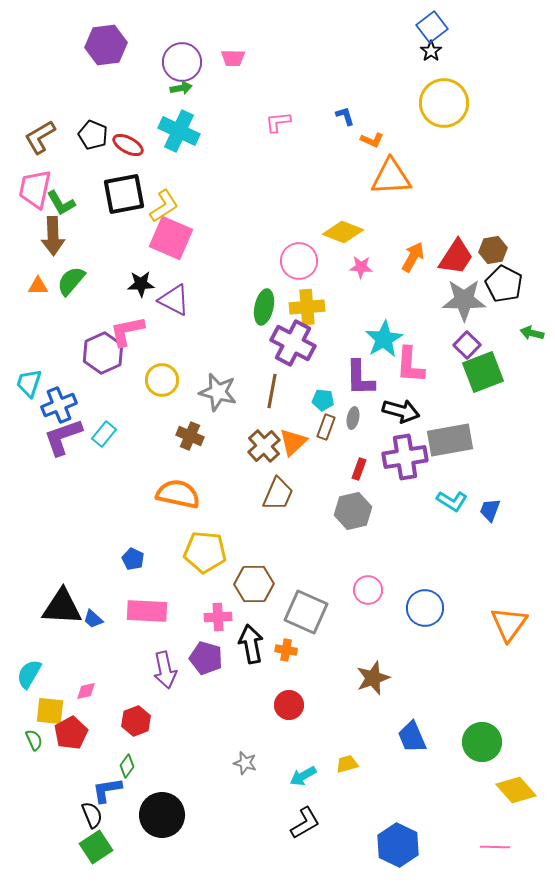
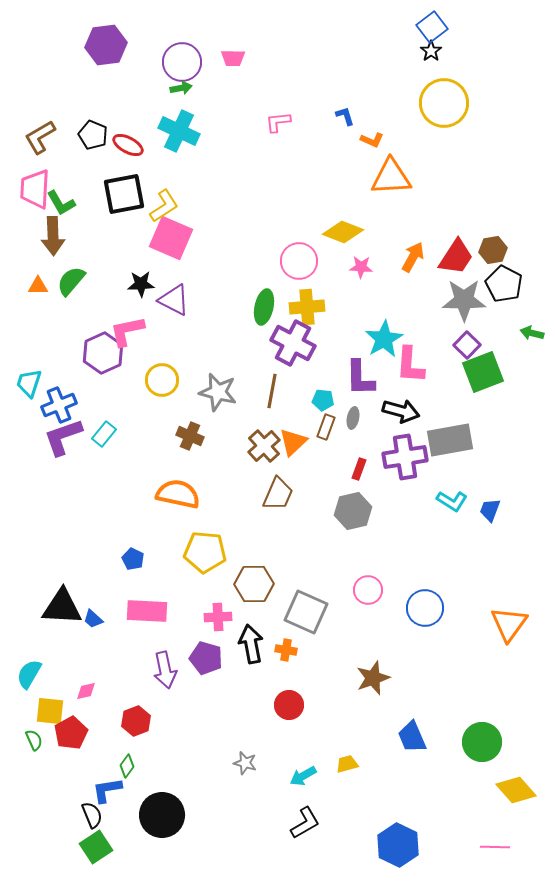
pink trapezoid at (35, 189): rotated 9 degrees counterclockwise
